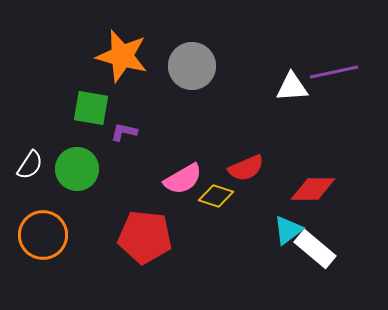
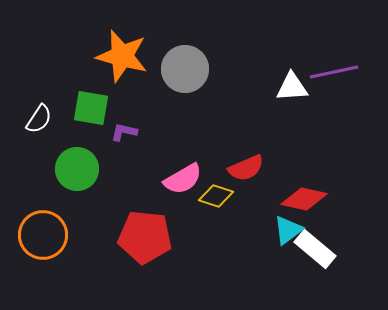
gray circle: moved 7 px left, 3 px down
white semicircle: moved 9 px right, 46 px up
red diamond: moved 9 px left, 10 px down; rotated 12 degrees clockwise
